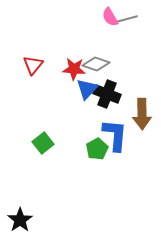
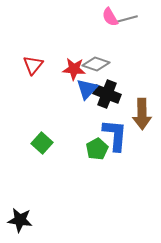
green square: moved 1 px left; rotated 10 degrees counterclockwise
black star: rotated 30 degrees counterclockwise
